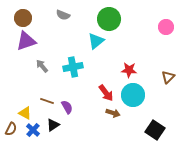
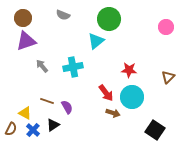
cyan circle: moved 1 px left, 2 px down
